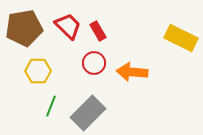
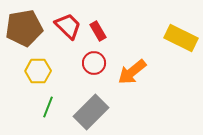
orange arrow: rotated 44 degrees counterclockwise
green line: moved 3 px left, 1 px down
gray rectangle: moved 3 px right, 1 px up
